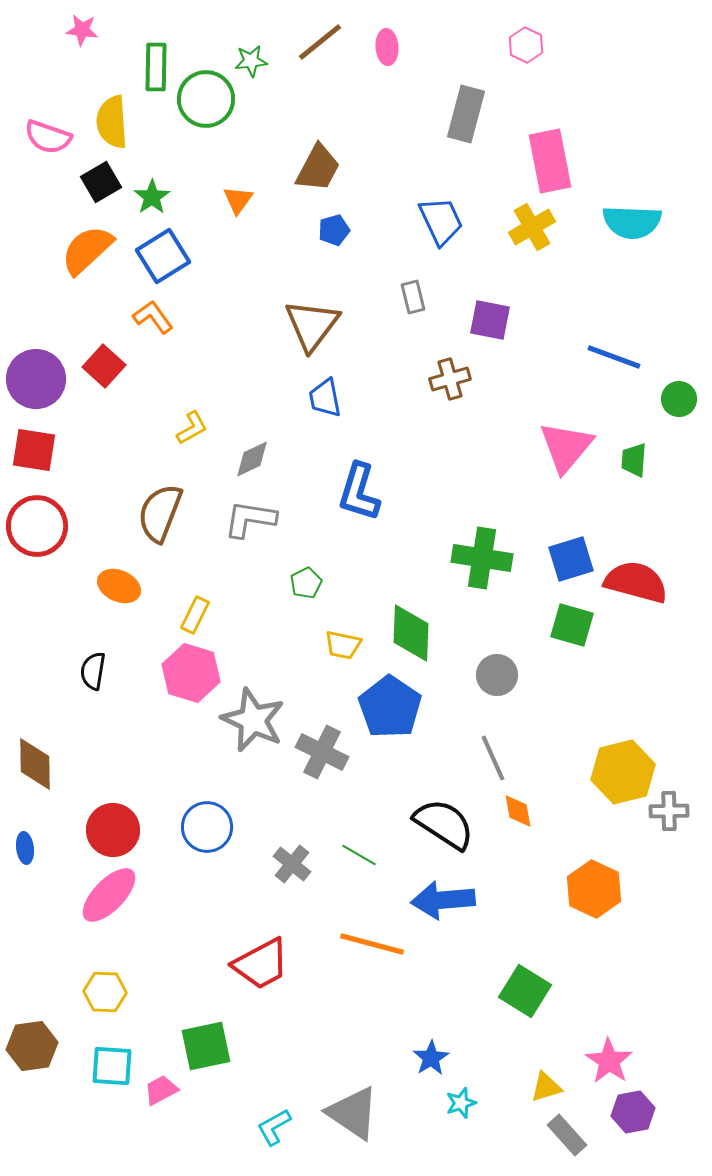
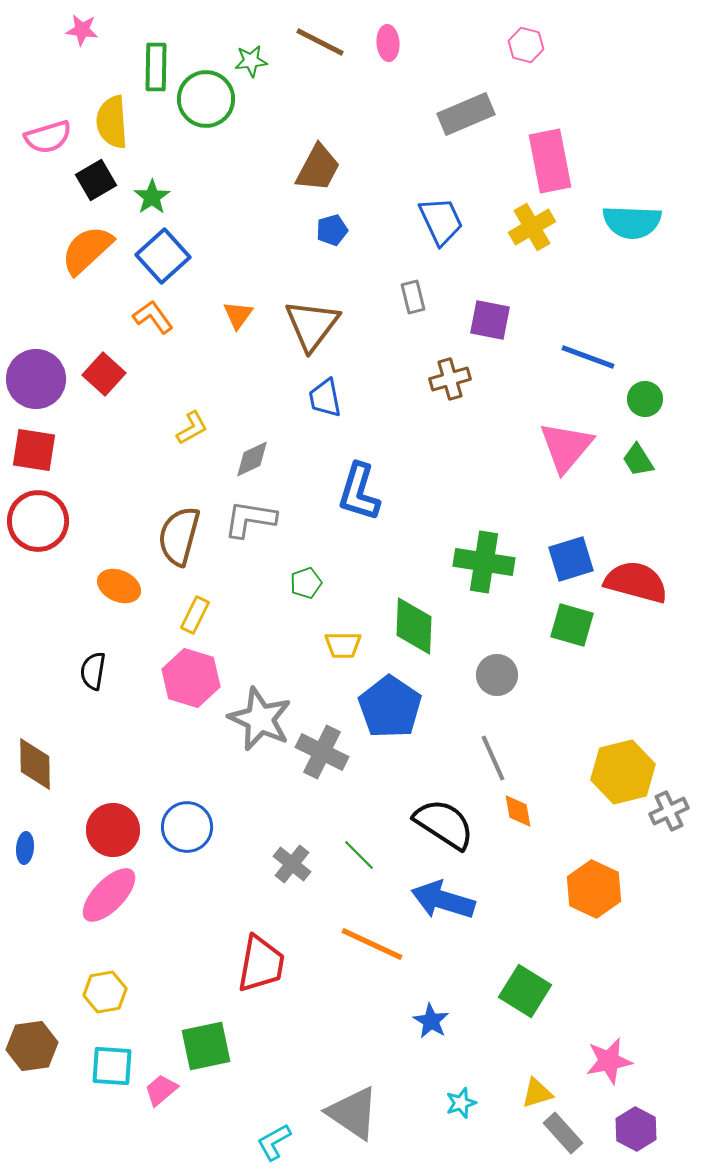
brown line at (320, 42): rotated 66 degrees clockwise
pink hexagon at (526, 45): rotated 12 degrees counterclockwise
pink ellipse at (387, 47): moved 1 px right, 4 px up
gray rectangle at (466, 114): rotated 52 degrees clockwise
pink semicircle at (48, 137): rotated 36 degrees counterclockwise
black square at (101, 182): moved 5 px left, 2 px up
orange triangle at (238, 200): moved 115 px down
blue pentagon at (334, 230): moved 2 px left
blue square at (163, 256): rotated 10 degrees counterclockwise
blue line at (614, 357): moved 26 px left
red square at (104, 366): moved 8 px down
green circle at (679, 399): moved 34 px left
green trapezoid at (634, 460): moved 4 px right; rotated 36 degrees counterclockwise
brown semicircle at (160, 513): moved 19 px right, 23 px down; rotated 6 degrees counterclockwise
red circle at (37, 526): moved 1 px right, 5 px up
green cross at (482, 558): moved 2 px right, 4 px down
green pentagon at (306, 583): rotated 8 degrees clockwise
green diamond at (411, 633): moved 3 px right, 7 px up
yellow trapezoid at (343, 645): rotated 12 degrees counterclockwise
pink hexagon at (191, 673): moved 5 px down
gray star at (253, 720): moved 7 px right, 1 px up
gray cross at (669, 811): rotated 24 degrees counterclockwise
blue circle at (207, 827): moved 20 px left
blue ellipse at (25, 848): rotated 12 degrees clockwise
green line at (359, 855): rotated 15 degrees clockwise
blue arrow at (443, 900): rotated 22 degrees clockwise
orange line at (372, 944): rotated 10 degrees clockwise
red trapezoid at (261, 964): rotated 52 degrees counterclockwise
yellow hexagon at (105, 992): rotated 12 degrees counterclockwise
blue star at (431, 1058): moved 37 px up; rotated 9 degrees counterclockwise
pink star at (609, 1061): rotated 27 degrees clockwise
yellow triangle at (546, 1087): moved 9 px left, 6 px down
pink trapezoid at (161, 1090): rotated 12 degrees counterclockwise
purple hexagon at (633, 1112): moved 3 px right, 17 px down; rotated 21 degrees counterclockwise
cyan L-shape at (274, 1127): moved 15 px down
gray rectangle at (567, 1135): moved 4 px left, 2 px up
